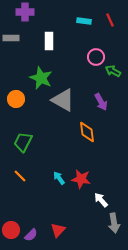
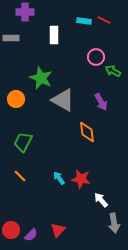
red line: moved 6 px left; rotated 40 degrees counterclockwise
white rectangle: moved 5 px right, 6 px up
